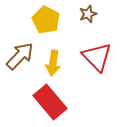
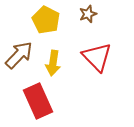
brown arrow: moved 1 px left, 1 px up
red rectangle: moved 12 px left, 1 px up; rotated 16 degrees clockwise
